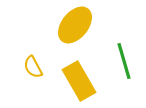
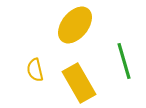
yellow semicircle: moved 2 px right, 3 px down; rotated 15 degrees clockwise
yellow rectangle: moved 2 px down
